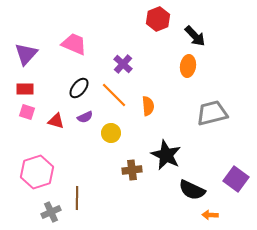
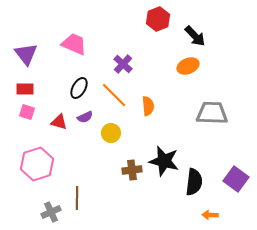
purple triangle: rotated 20 degrees counterclockwise
orange ellipse: rotated 60 degrees clockwise
black ellipse: rotated 10 degrees counterclockwise
gray trapezoid: rotated 16 degrees clockwise
red triangle: moved 3 px right, 1 px down
black star: moved 2 px left, 6 px down; rotated 12 degrees counterclockwise
pink hexagon: moved 8 px up
black semicircle: moved 2 px right, 8 px up; rotated 108 degrees counterclockwise
